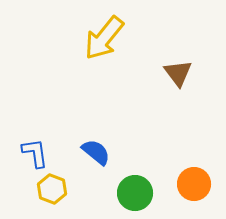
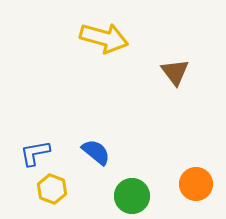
yellow arrow: rotated 114 degrees counterclockwise
brown triangle: moved 3 px left, 1 px up
blue L-shape: rotated 92 degrees counterclockwise
orange circle: moved 2 px right
green circle: moved 3 px left, 3 px down
